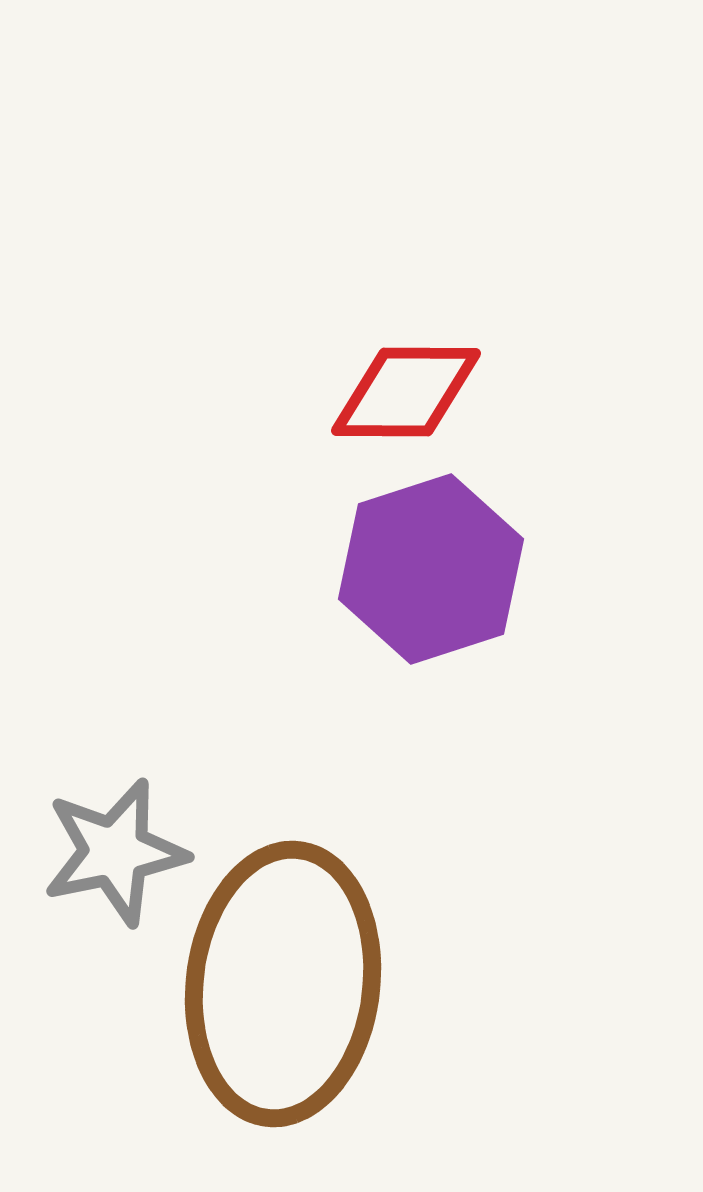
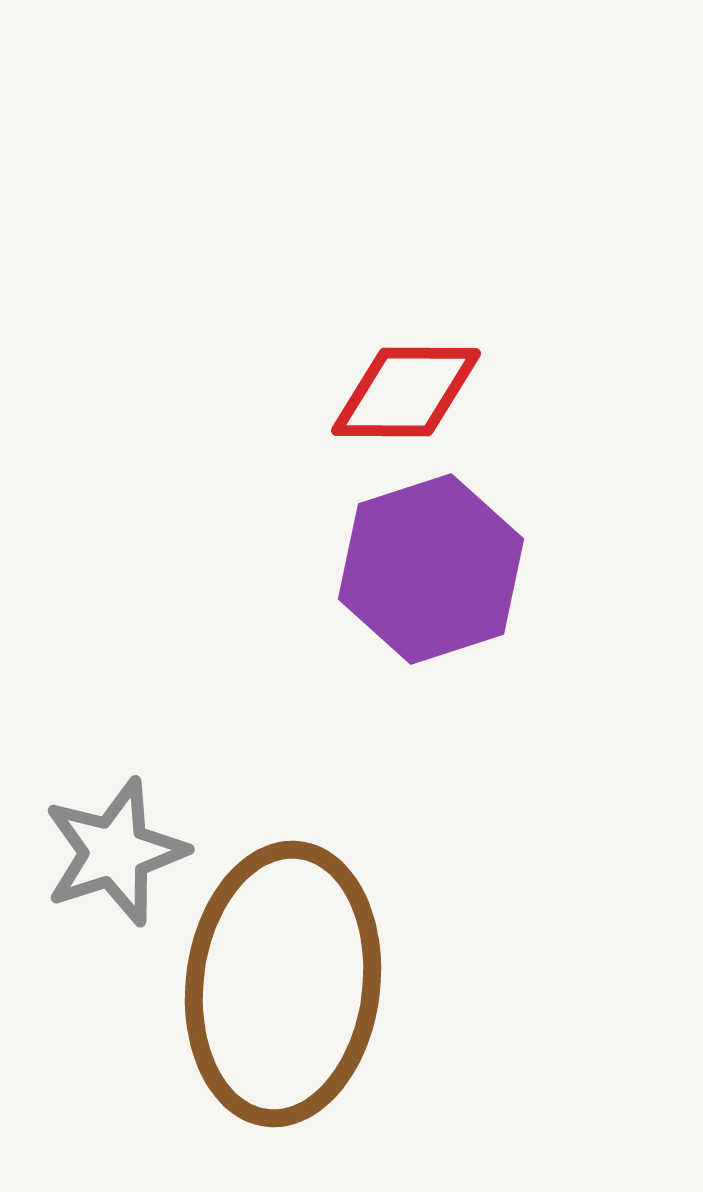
gray star: rotated 6 degrees counterclockwise
